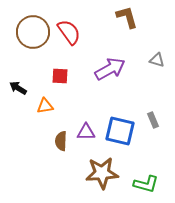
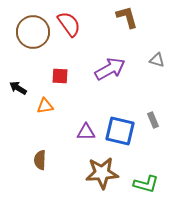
red semicircle: moved 8 px up
brown semicircle: moved 21 px left, 19 px down
